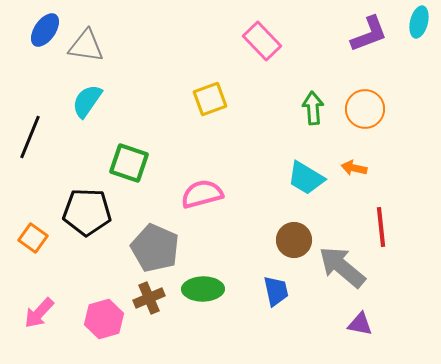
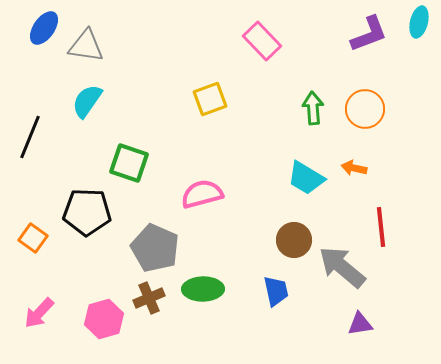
blue ellipse: moved 1 px left, 2 px up
purple triangle: rotated 20 degrees counterclockwise
